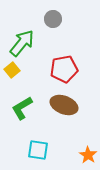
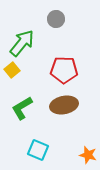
gray circle: moved 3 px right
red pentagon: moved 1 px down; rotated 12 degrees clockwise
brown ellipse: rotated 32 degrees counterclockwise
cyan square: rotated 15 degrees clockwise
orange star: rotated 18 degrees counterclockwise
